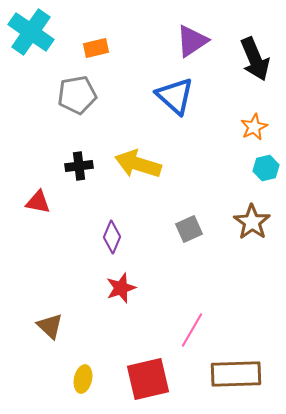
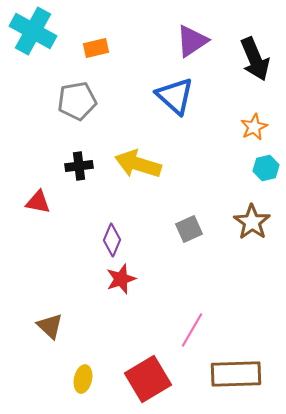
cyan cross: moved 2 px right, 1 px up; rotated 6 degrees counterclockwise
gray pentagon: moved 6 px down
purple diamond: moved 3 px down
red star: moved 9 px up
red square: rotated 18 degrees counterclockwise
